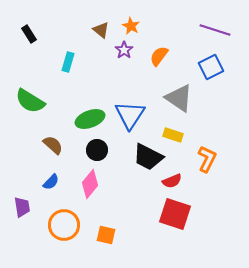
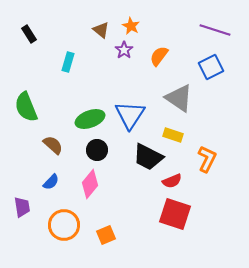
green semicircle: moved 4 px left, 6 px down; rotated 36 degrees clockwise
orange square: rotated 36 degrees counterclockwise
